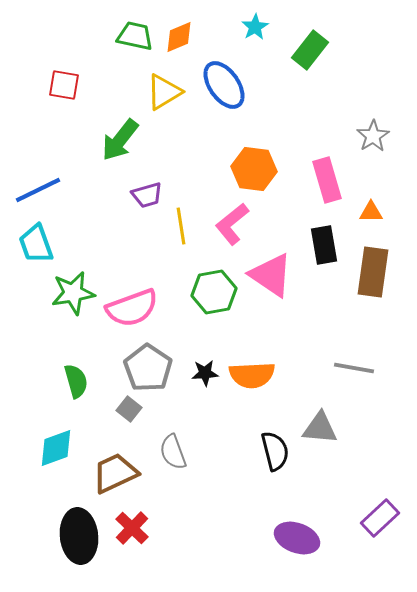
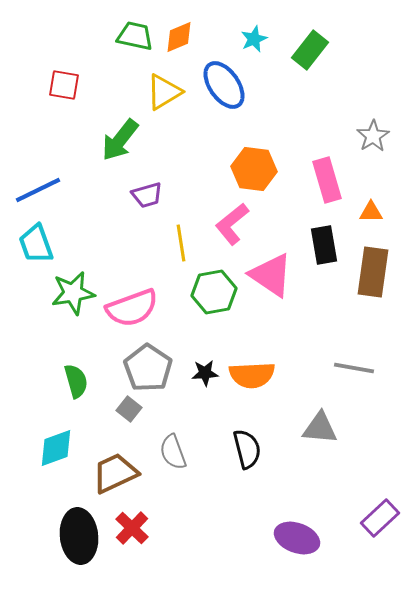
cyan star: moved 1 px left, 12 px down; rotated 8 degrees clockwise
yellow line: moved 17 px down
black semicircle: moved 28 px left, 2 px up
